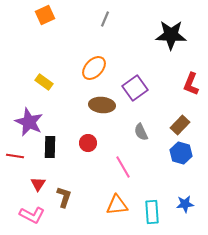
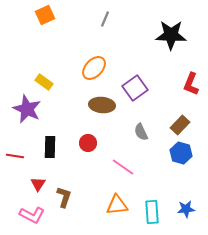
purple star: moved 2 px left, 13 px up
pink line: rotated 25 degrees counterclockwise
blue star: moved 1 px right, 5 px down
